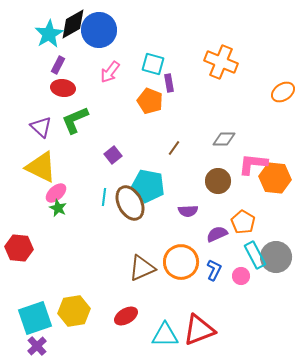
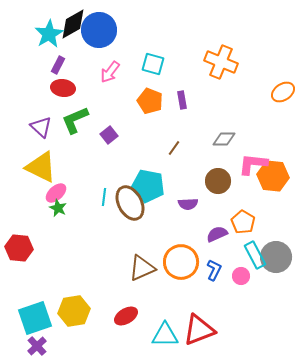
purple rectangle at (169, 83): moved 13 px right, 17 px down
purple square at (113, 155): moved 4 px left, 20 px up
orange hexagon at (275, 178): moved 2 px left, 2 px up
purple semicircle at (188, 211): moved 7 px up
